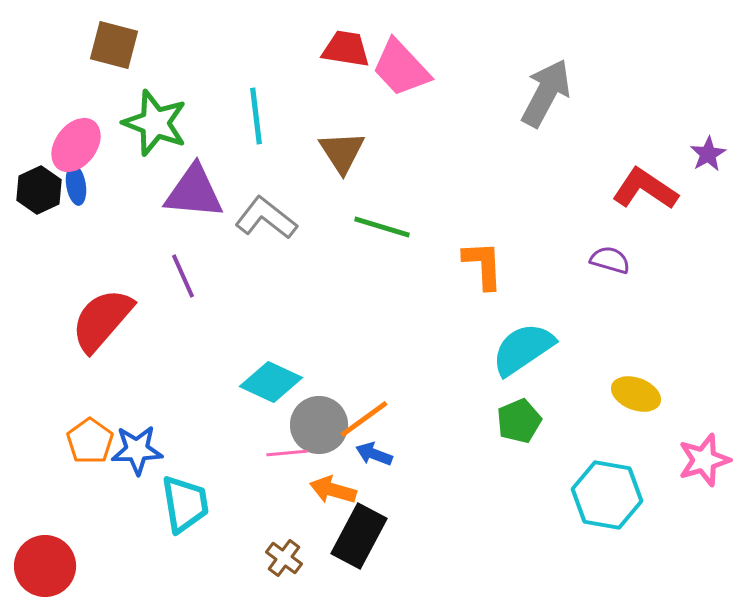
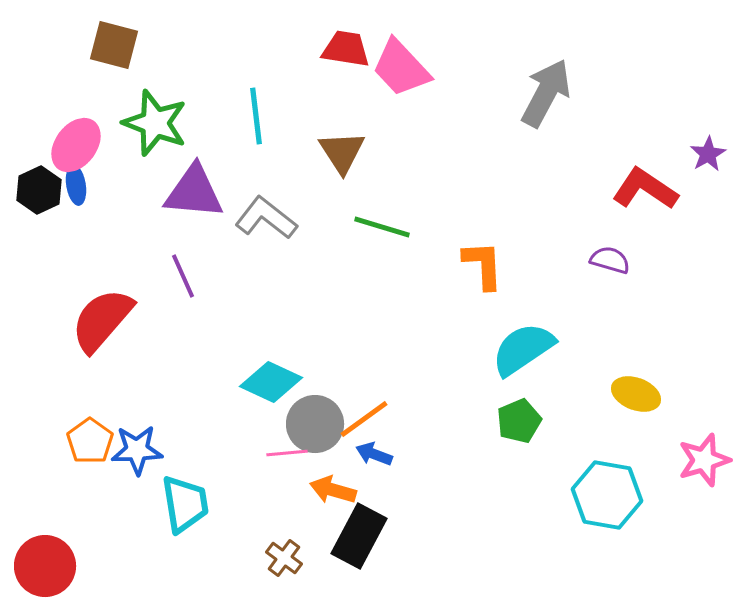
gray circle: moved 4 px left, 1 px up
